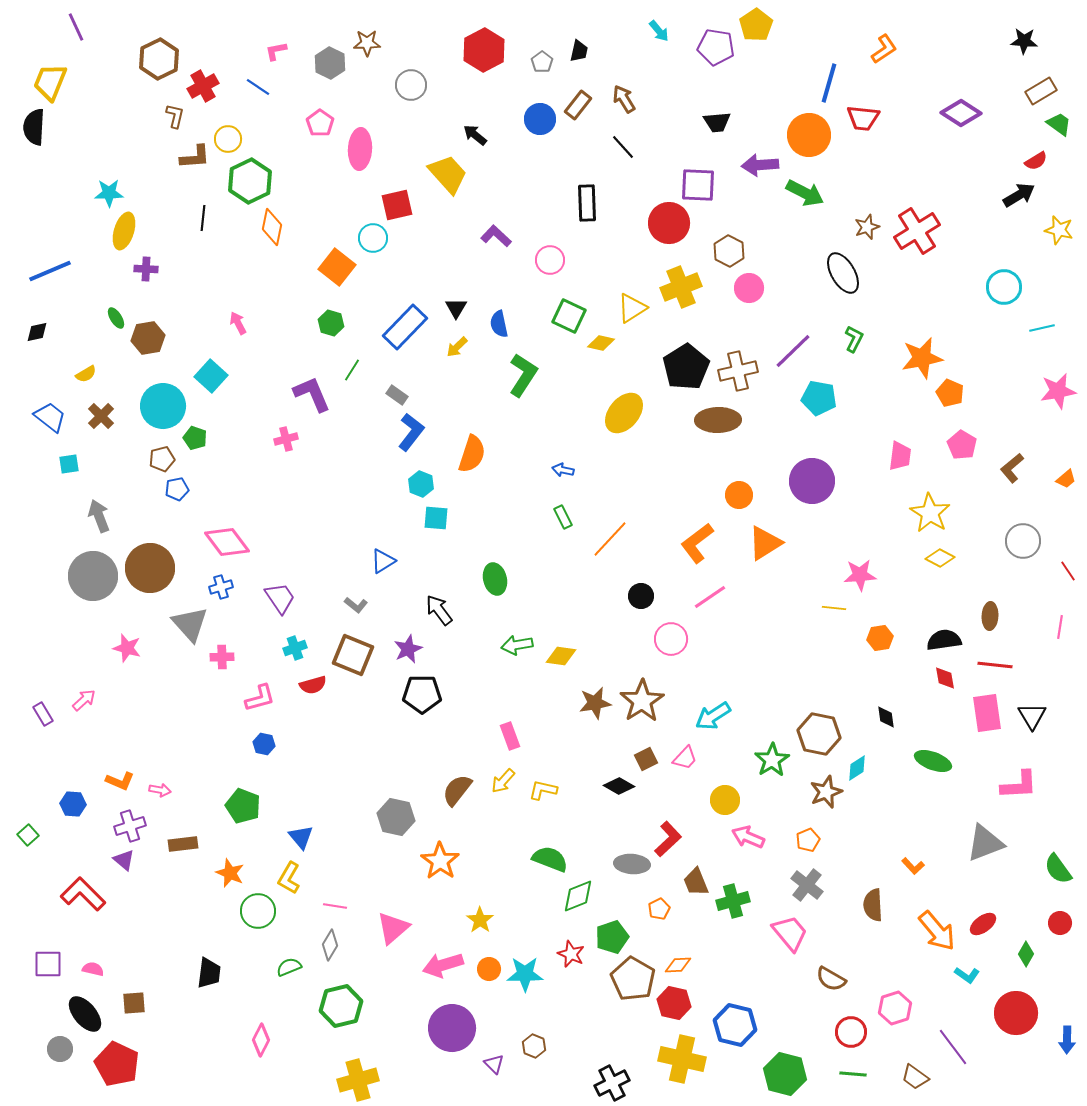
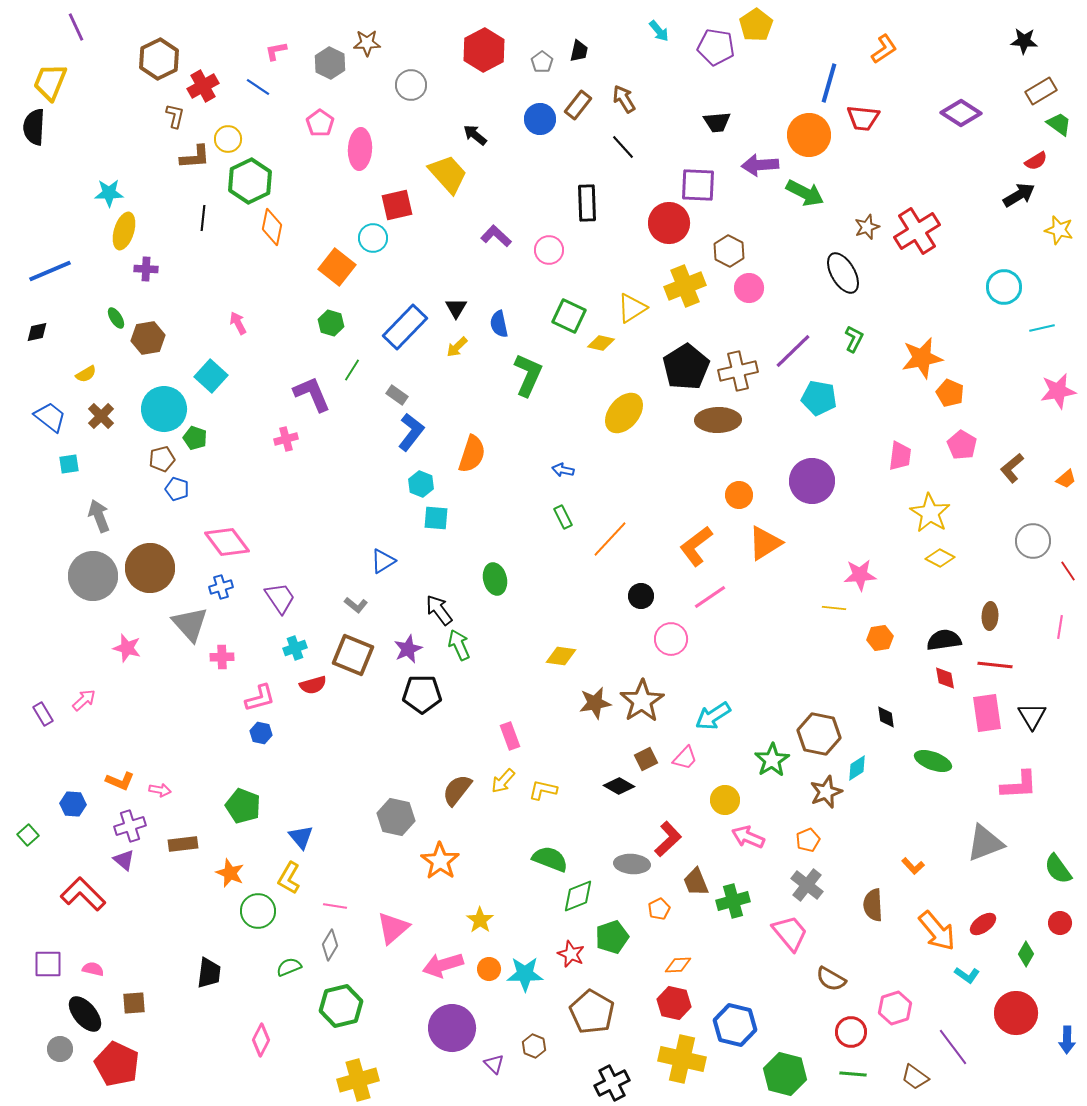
pink circle at (550, 260): moved 1 px left, 10 px up
yellow cross at (681, 287): moved 4 px right, 1 px up
green L-shape at (523, 375): moved 5 px right; rotated 9 degrees counterclockwise
cyan circle at (163, 406): moved 1 px right, 3 px down
blue pentagon at (177, 489): rotated 30 degrees clockwise
gray circle at (1023, 541): moved 10 px right
orange L-shape at (697, 543): moved 1 px left, 3 px down
green arrow at (517, 645): moved 58 px left; rotated 76 degrees clockwise
blue hexagon at (264, 744): moved 3 px left, 11 px up
brown pentagon at (633, 979): moved 41 px left, 33 px down
